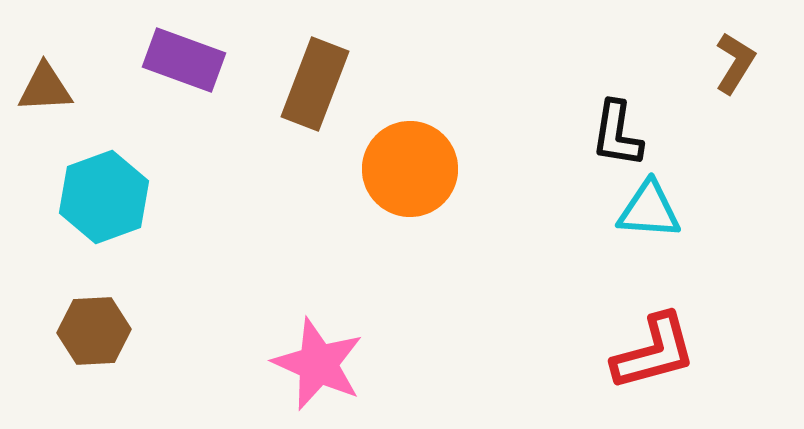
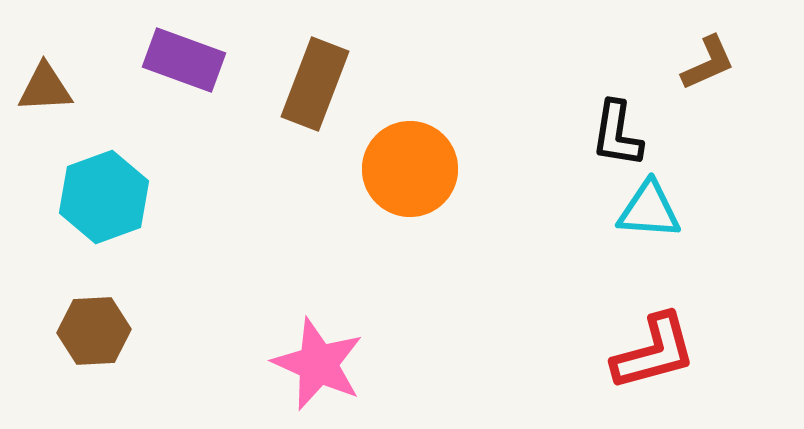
brown L-shape: moved 27 px left; rotated 34 degrees clockwise
